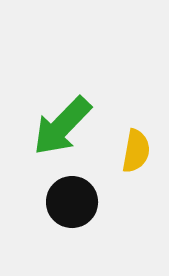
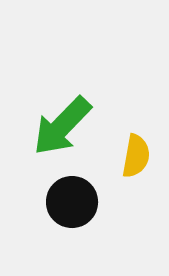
yellow semicircle: moved 5 px down
